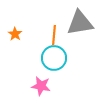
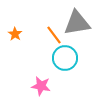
gray triangle: moved 3 px left
orange line: rotated 42 degrees counterclockwise
cyan circle: moved 11 px right
